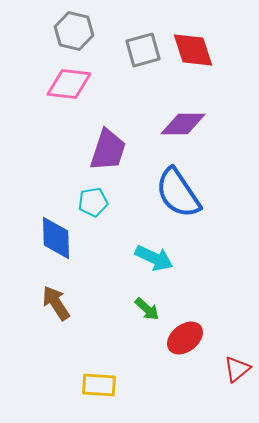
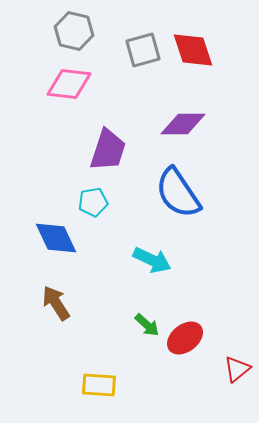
blue diamond: rotated 24 degrees counterclockwise
cyan arrow: moved 2 px left, 2 px down
green arrow: moved 16 px down
